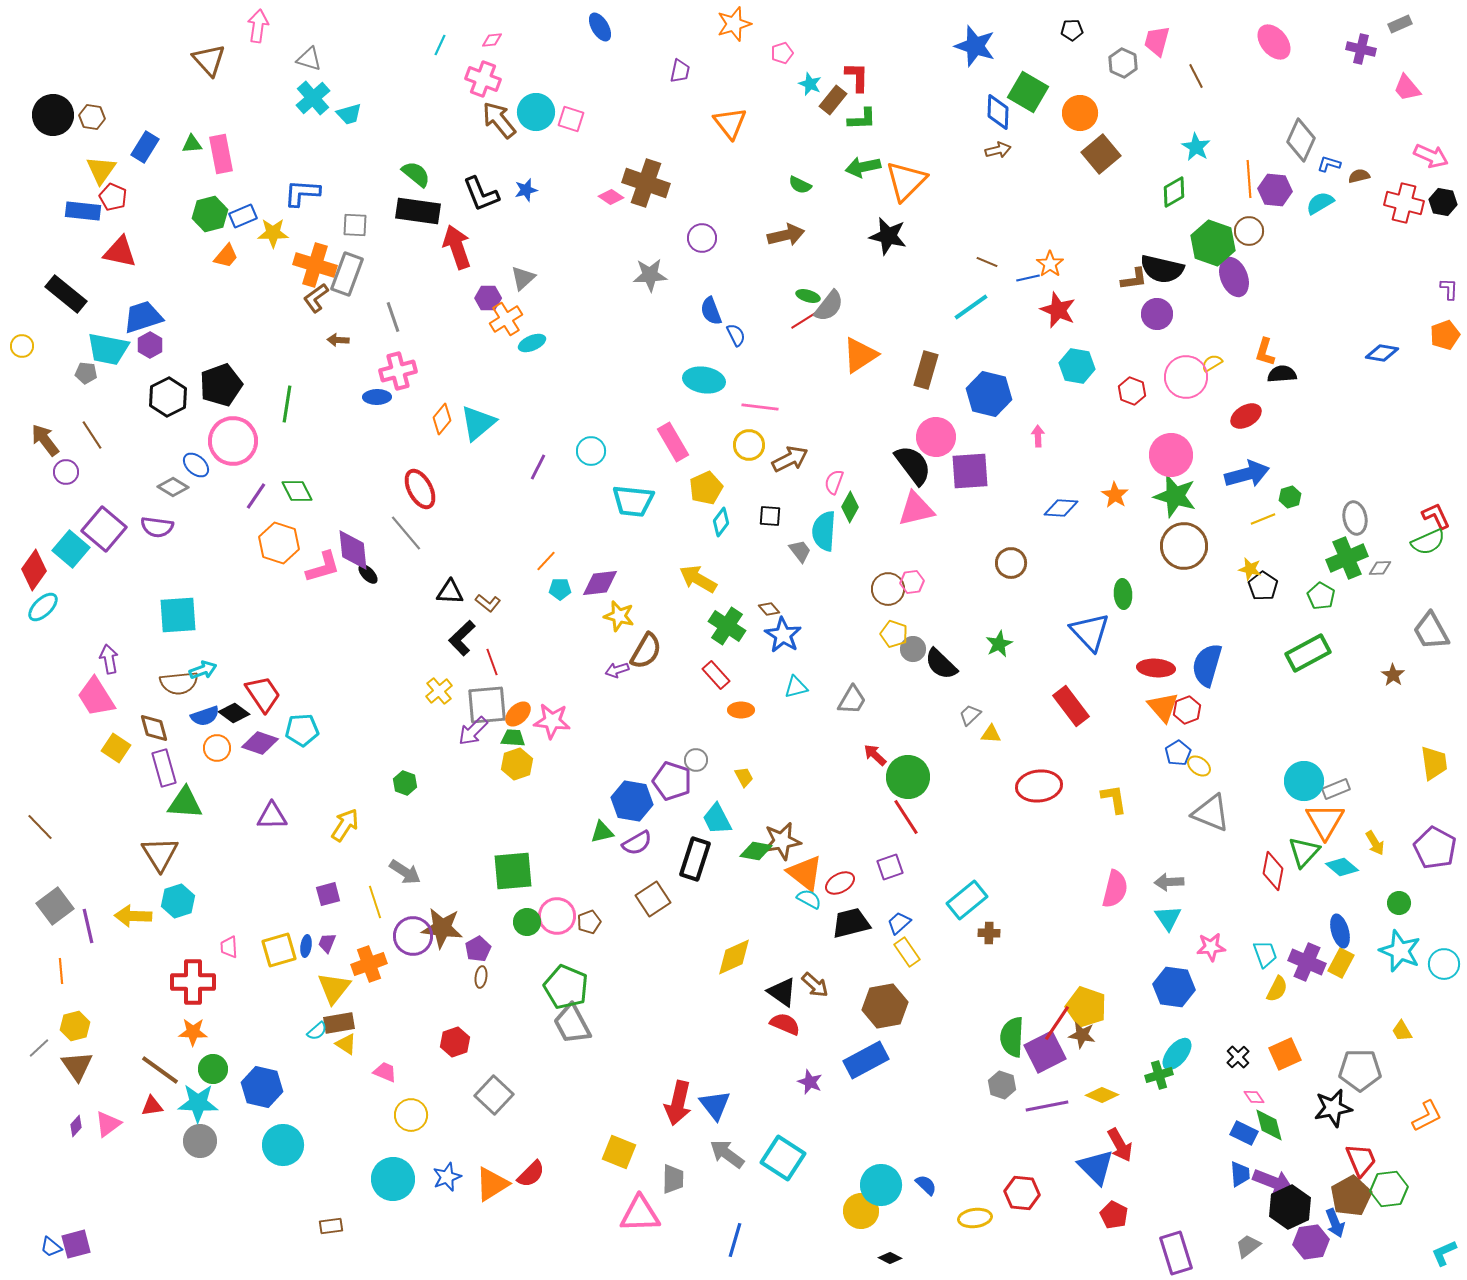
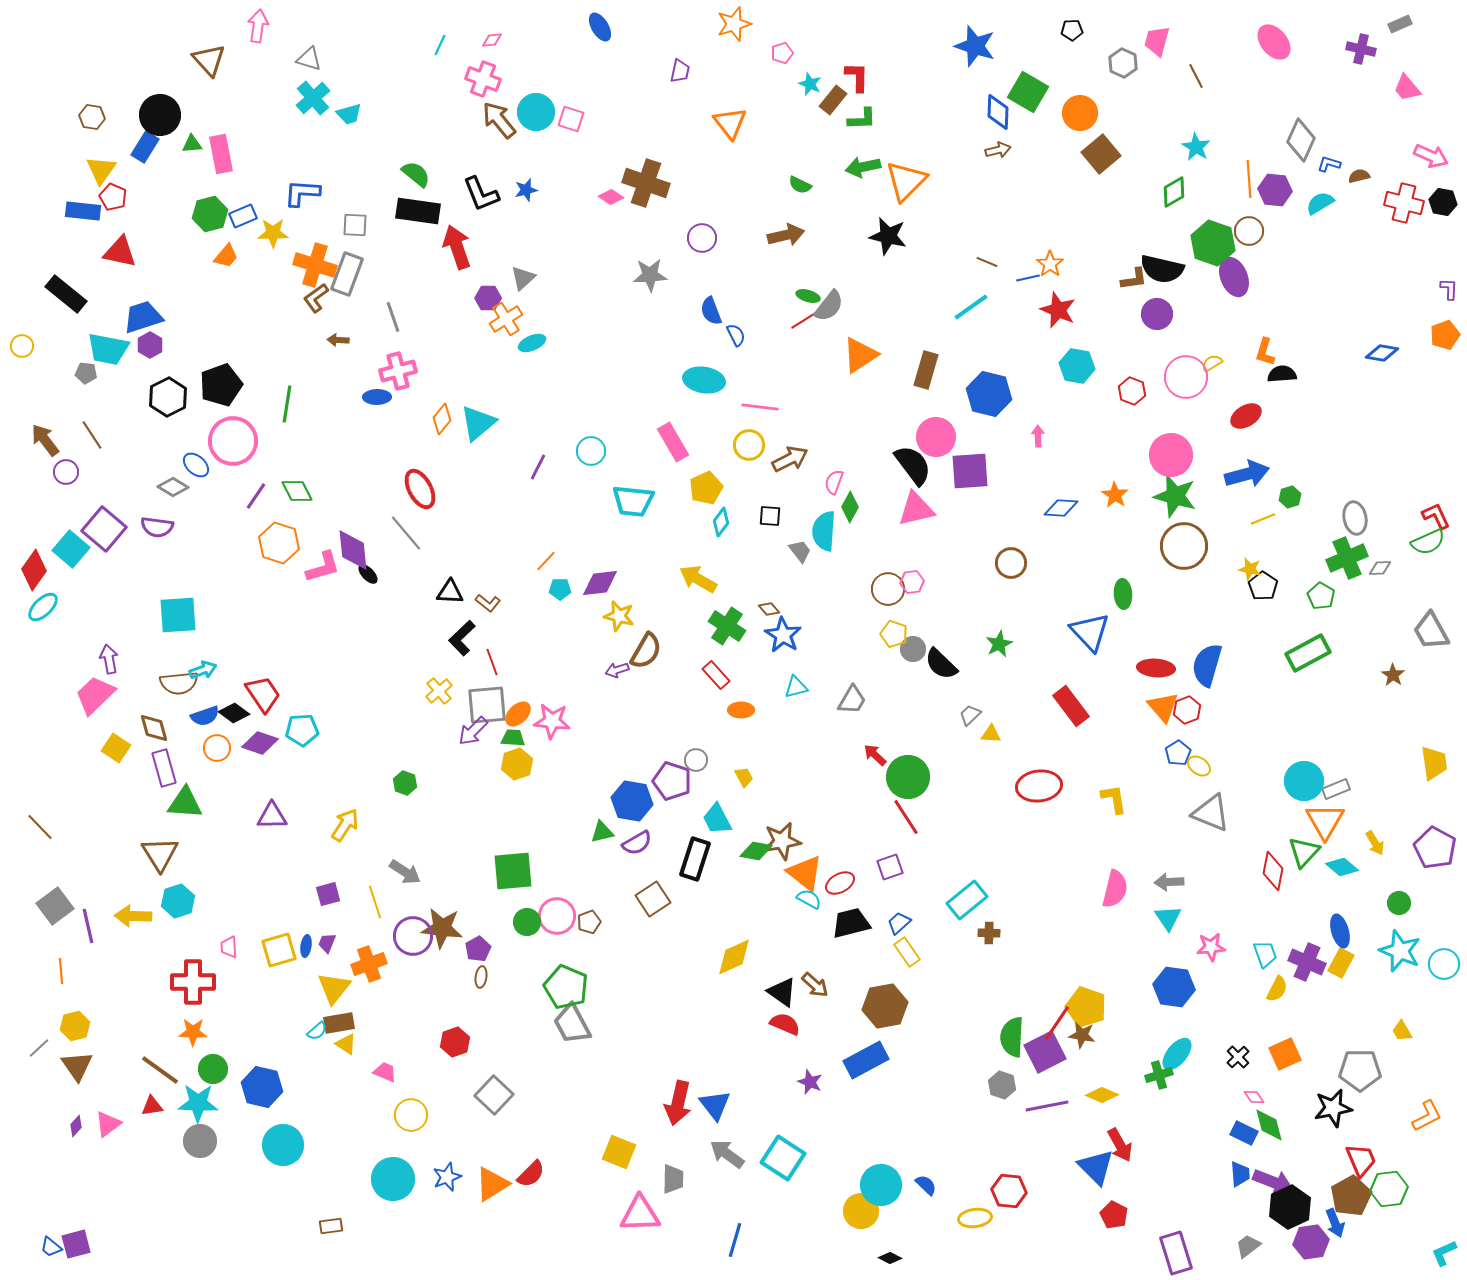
black circle at (53, 115): moved 107 px right
pink trapezoid at (96, 697): moved 1 px left, 2 px up; rotated 78 degrees clockwise
red hexagon at (1022, 1193): moved 13 px left, 2 px up
